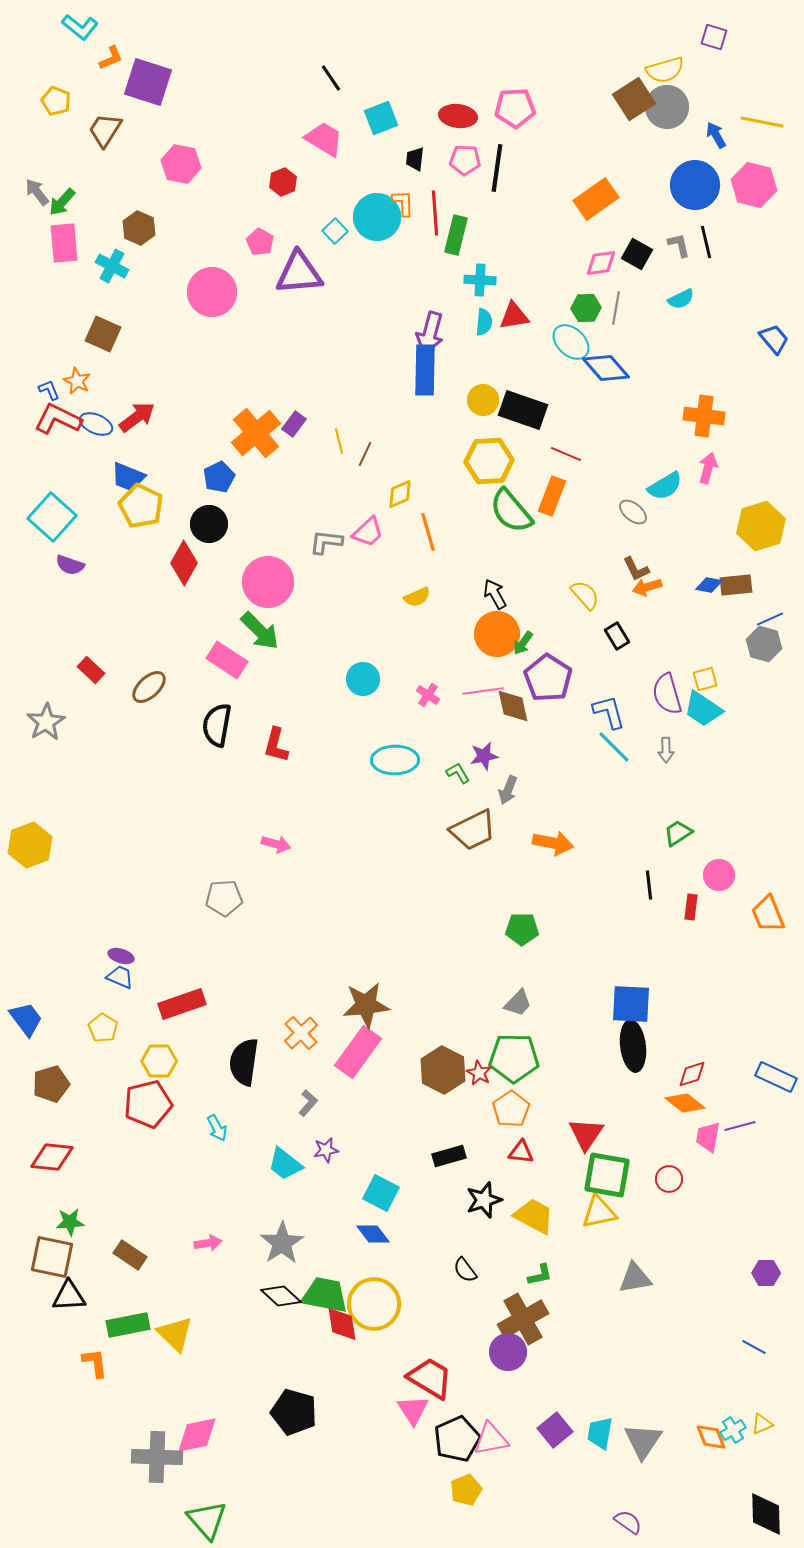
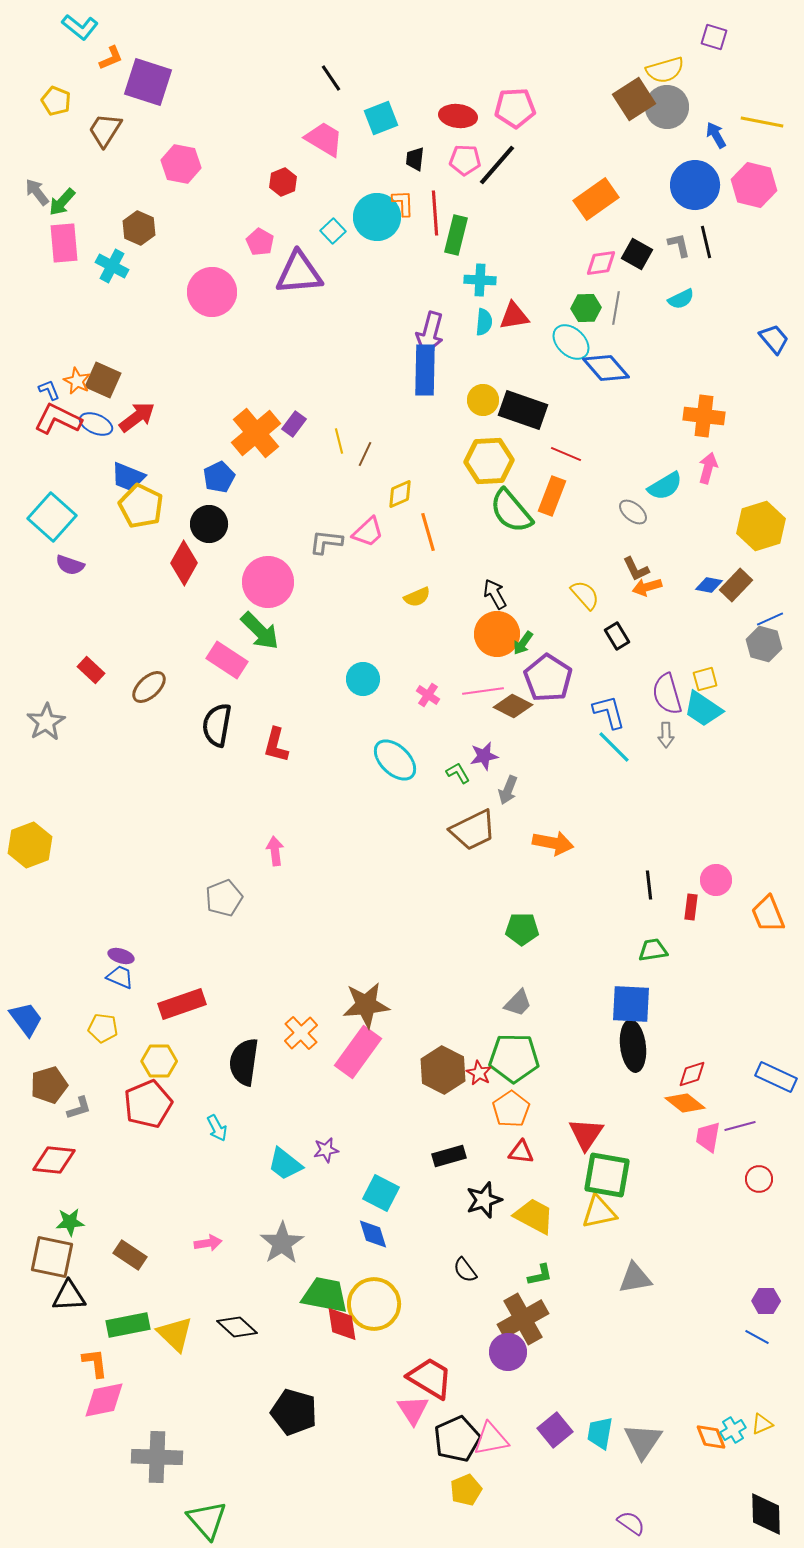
black line at (497, 168): moved 3 px up; rotated 33 degrees clockwise
cyan square at (335, 231): moved 2 px left
brown square at (103, 334): moved 46 px down
brown rectangle at (736, 585): rotated 40 degrees counterclockwise
brown diamond at (513, 706): rotated 51 degrees counterclockwise
gray arrow at (666, 750): moved 15 px up
cyan ellipse at (395, 760): rotated 45 degrees clockwise
green trapezoid at (678, 833): moved 25 px left, 117 px down; rotated 24 degrees clockwise
pink arrow at (276, 844): moved 1 px left, 7 px down; rotated 112 degrees counterclockwise
pink circle at (719, 875): moved 3 px left, 5 px down
gray pentagon at (224, 898): rotated 18 degrees counterclockwise
yellow pentagon at (103, 1028): rotated 24 degrees counterclockwise
brown pentagon at (51, 1084): moved 2 px left, 1 px down
gray L-shape at (308, 1103): moved 229 px left, 5 px down; rotated 32 degrees clockwise
red pentagon at (148, 1104): rotated 9 degrees counterclockwise
red diamond at (52, 1157): moved 2 px right, 3 px down
red circle at (669, 1179): moved 90 px right
blue diamond at (373, 1234): rotated 20 degrees clockwise
purple hexagon at (766, 1273): moved 28 px down
black diamond at (281, 1296): moved 44 px left, 31 px down
blue line at (754, 1347): moved 3 px right, 10 px up
pink diamond at (197, 1435): moved 93 px left, 35 px up
purple semicircle at (628, 1522): moved 3 px right, 1 px down
